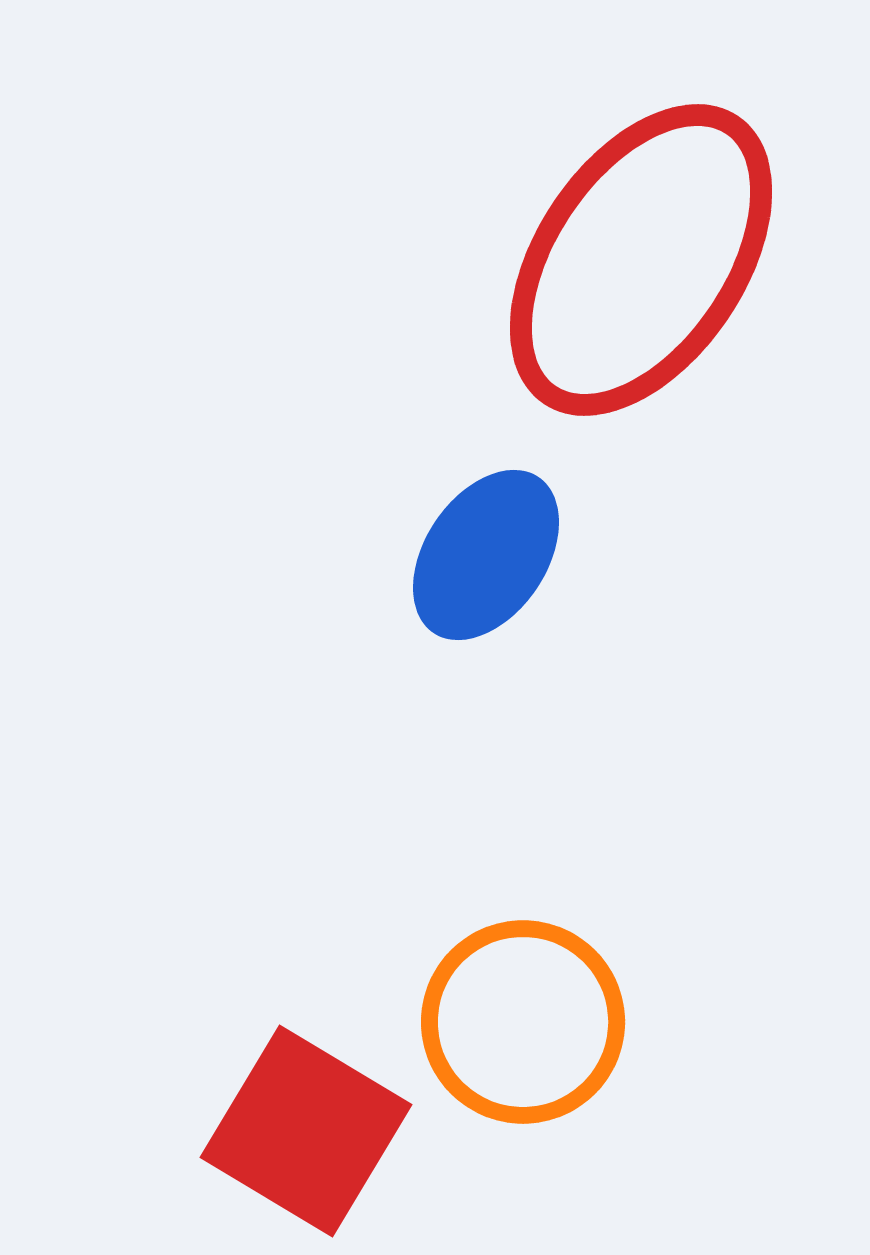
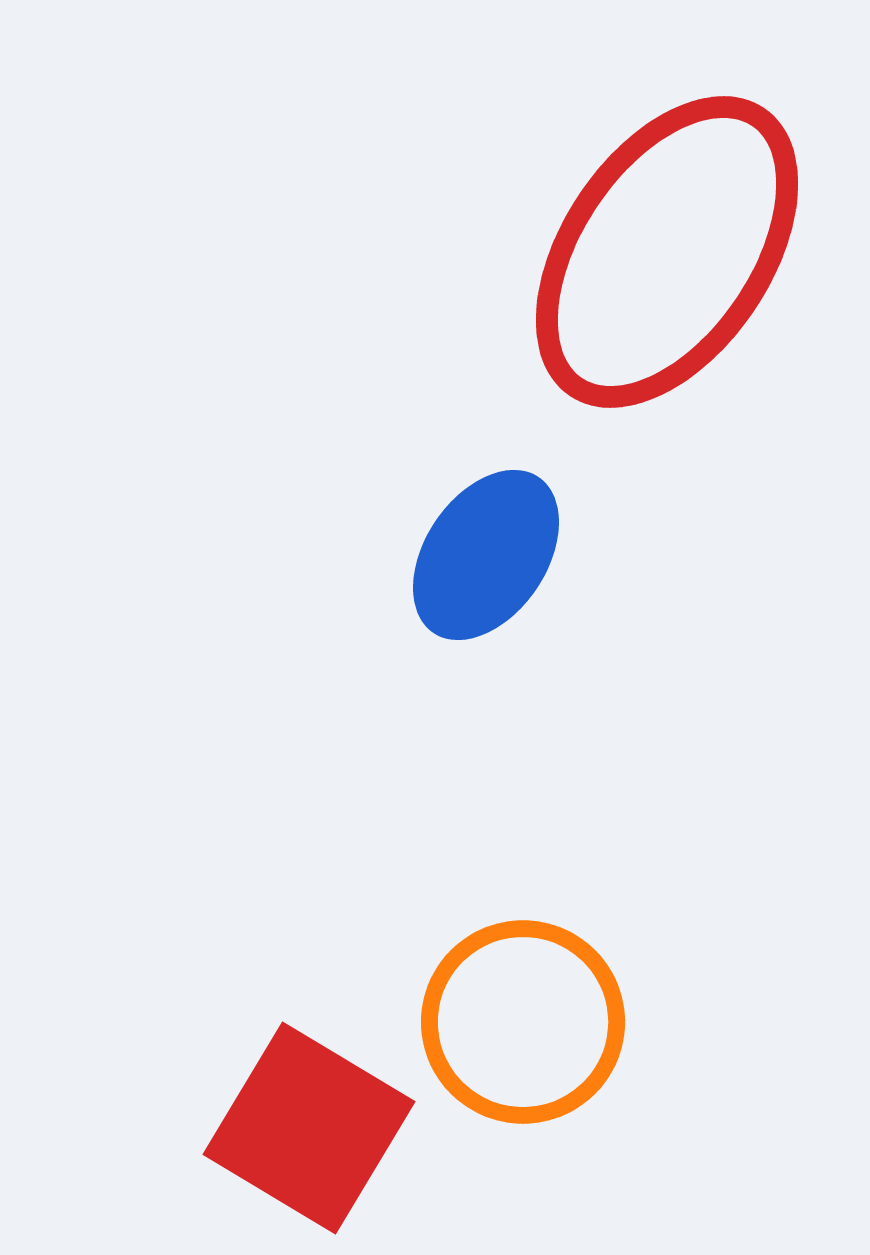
red ellipse: moved 26 px right, 8 px up
red square: moved 3 px right, 3 px up
